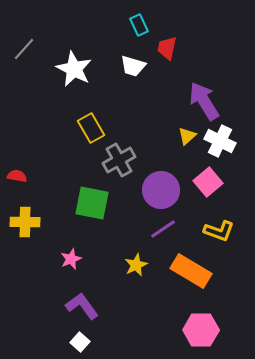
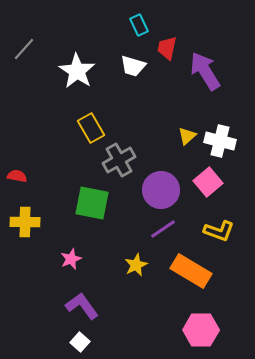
white star: moved 3 px right, 2 px down; rotated 6 degrees clockwise
purple arrow: moved 1 px right, 30 px up
white cross: rotated 12 degrees counterclockwise
